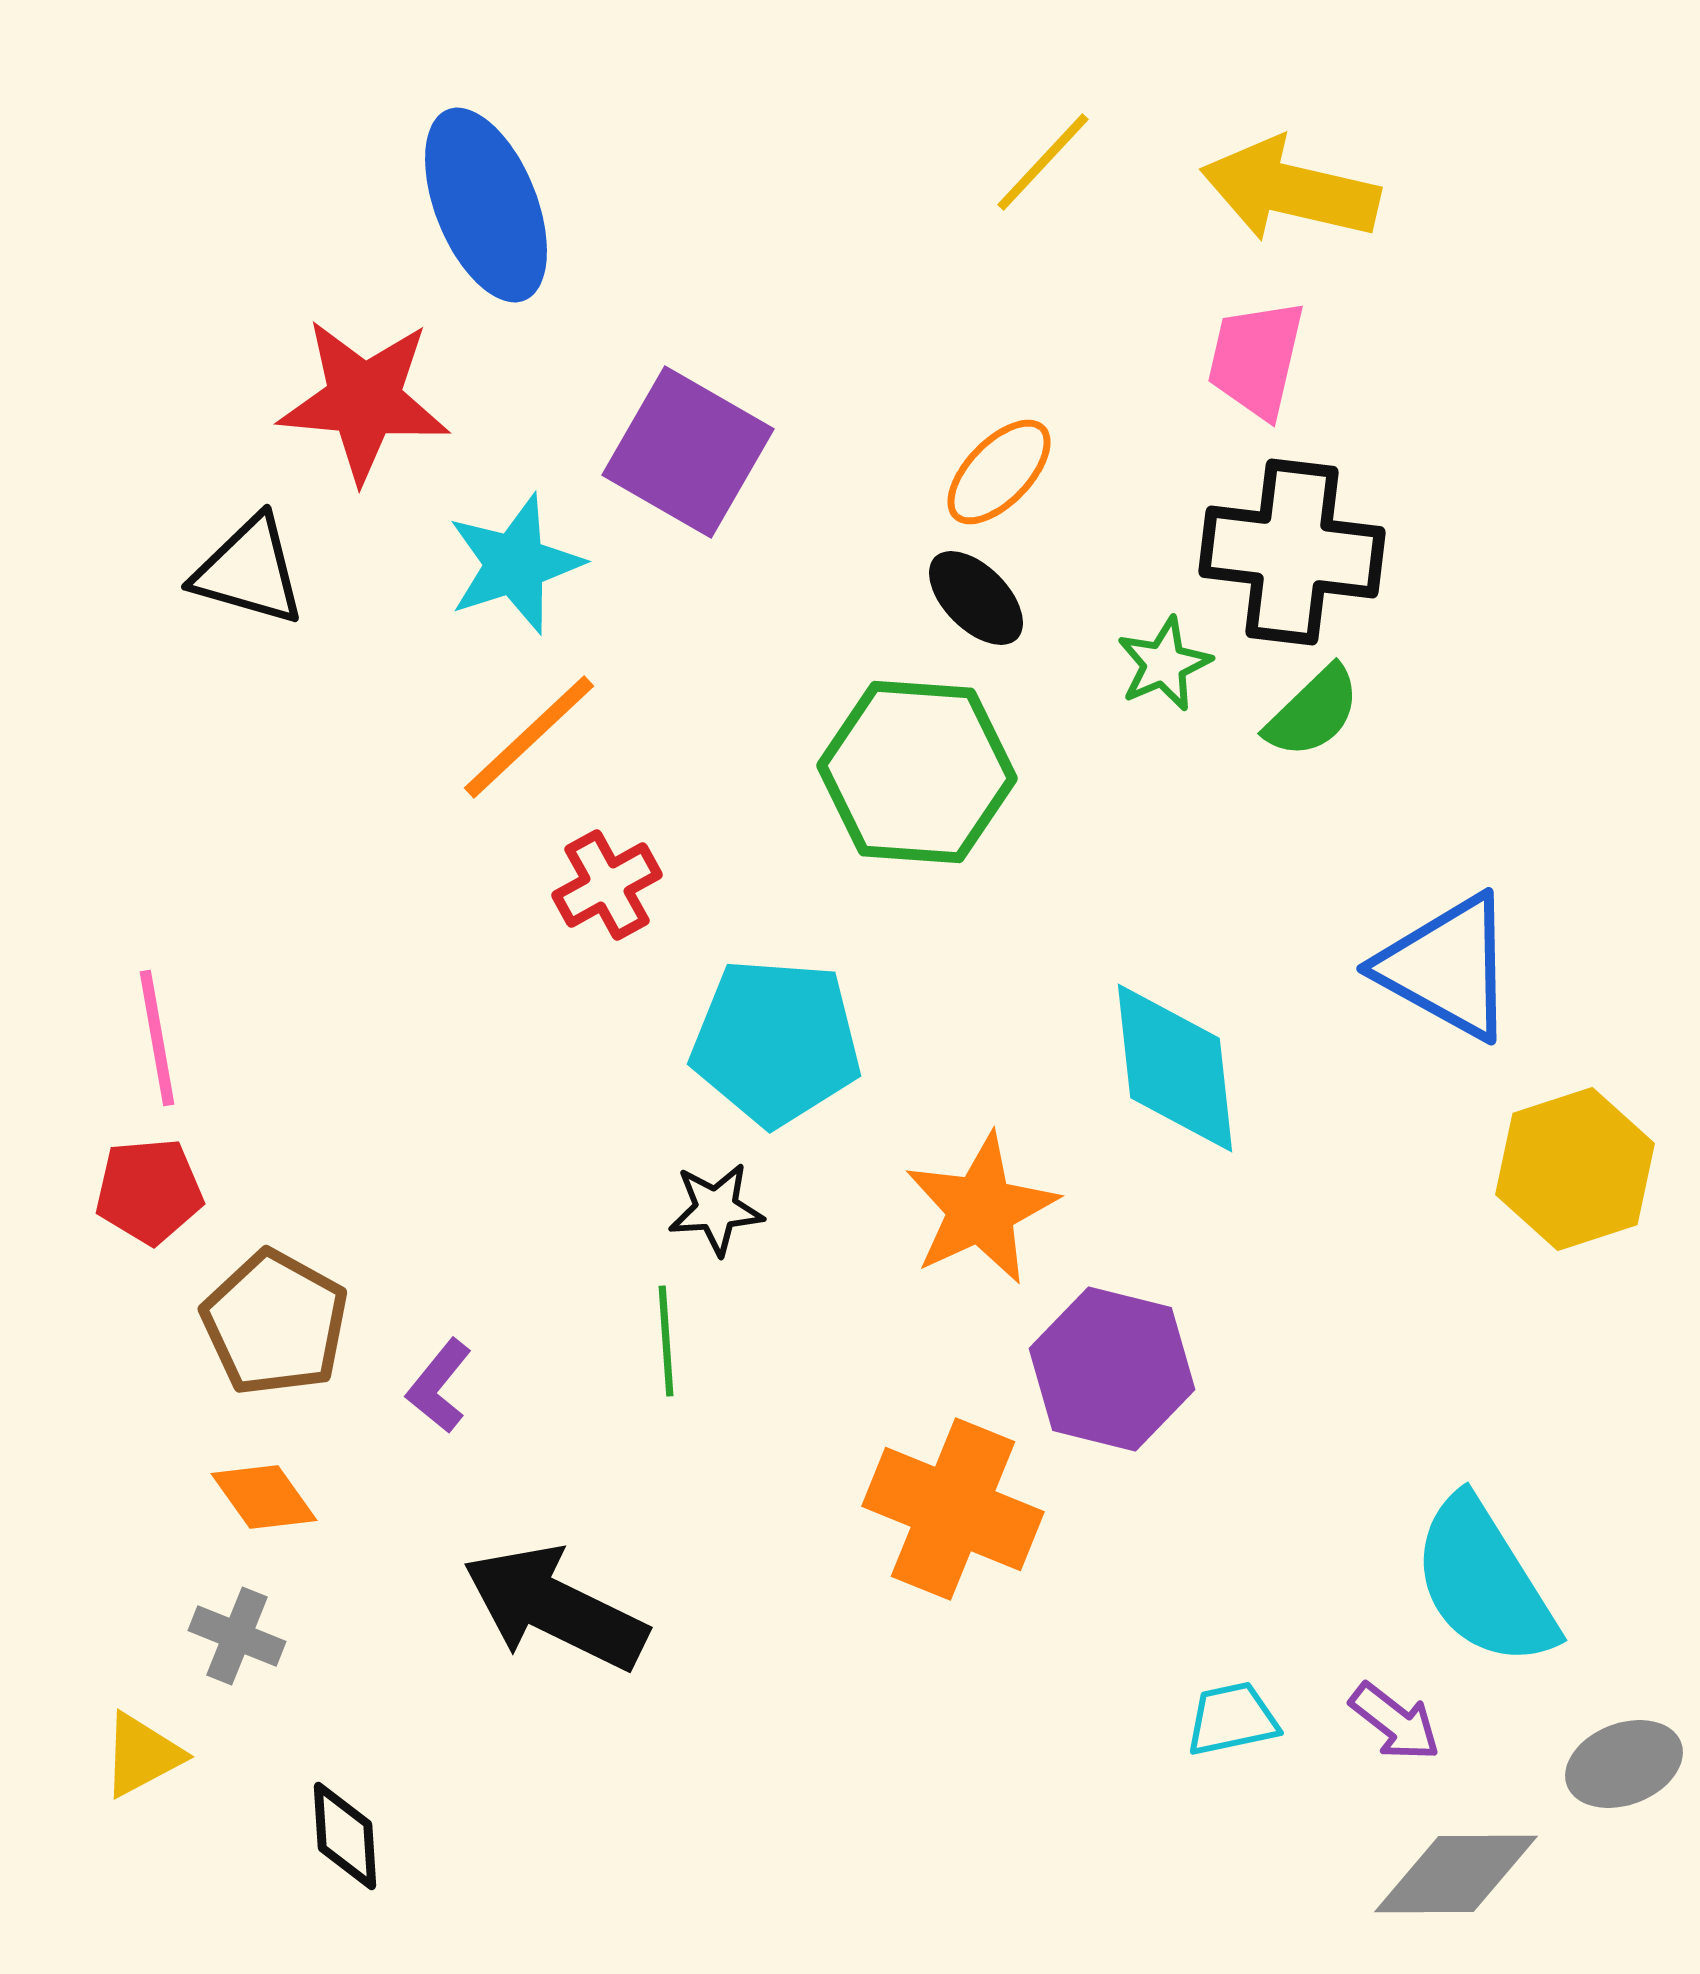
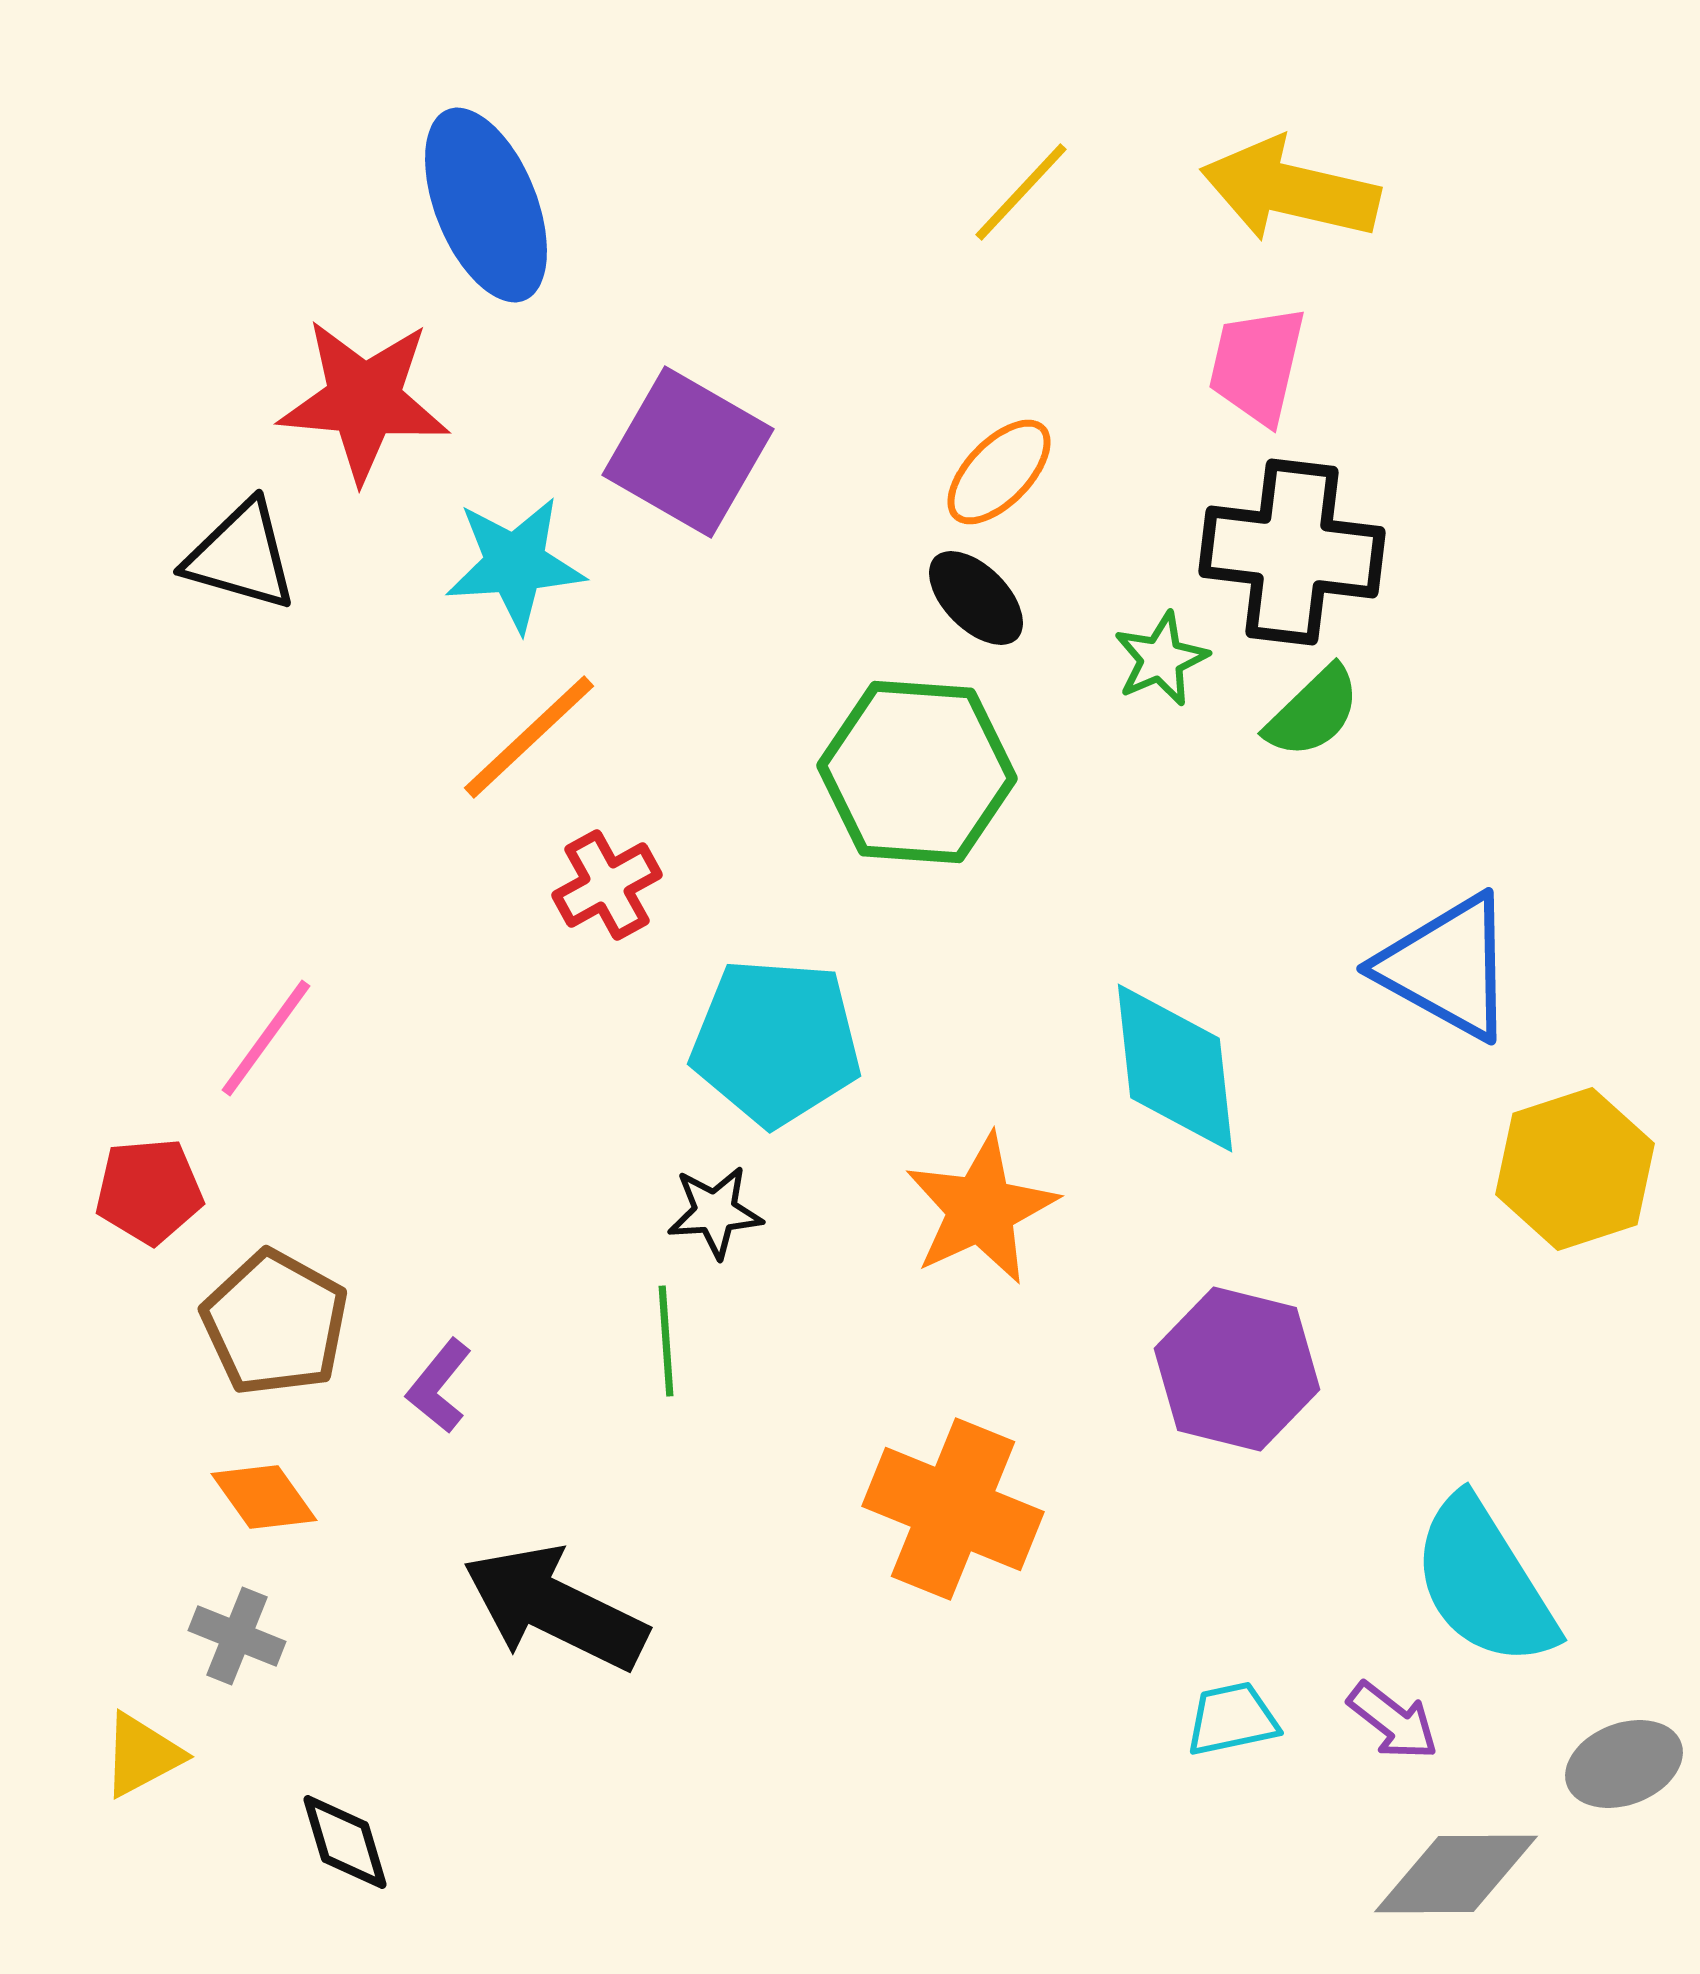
yellow line: moved 22 px left, 30 px down
pink trapezoid: moved 1 px right, 6 px down
cyan star: rotated 14 degrees clockwise
black triangle: moved 8 px left, 15 px up
green star: moved 3 px left, 5 px up
pink line: moved 109 px right; rotated 46 degrees clockwise
black star: moved 1 px left, 3 px down
purple hexagon: moved 125 px right
purple arrow: moved 2 px left, 1 px up
black diamond: moved 6 px down; rotated 13 degrees counterclockwise
